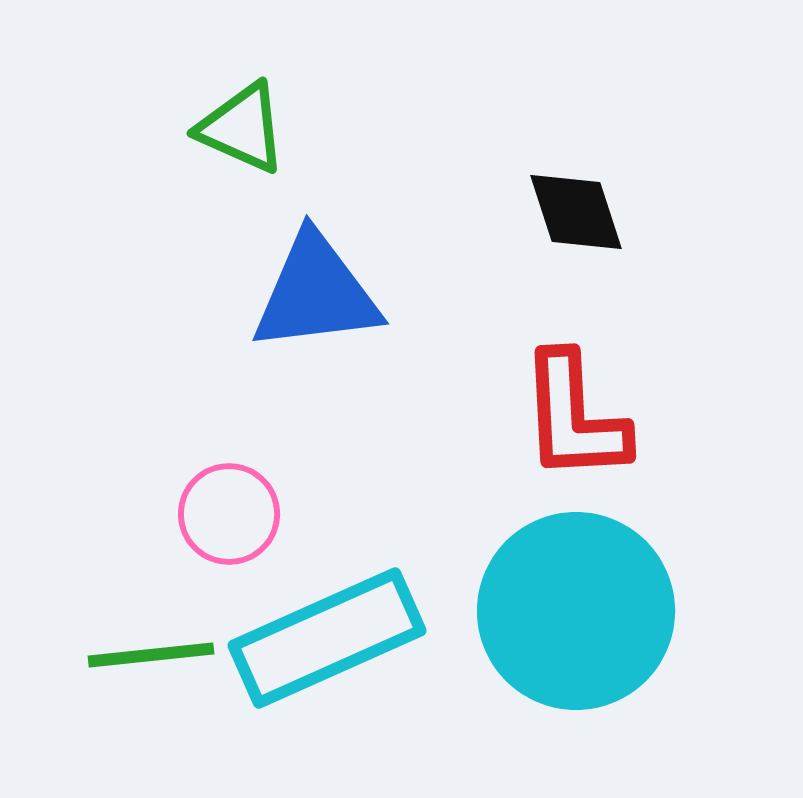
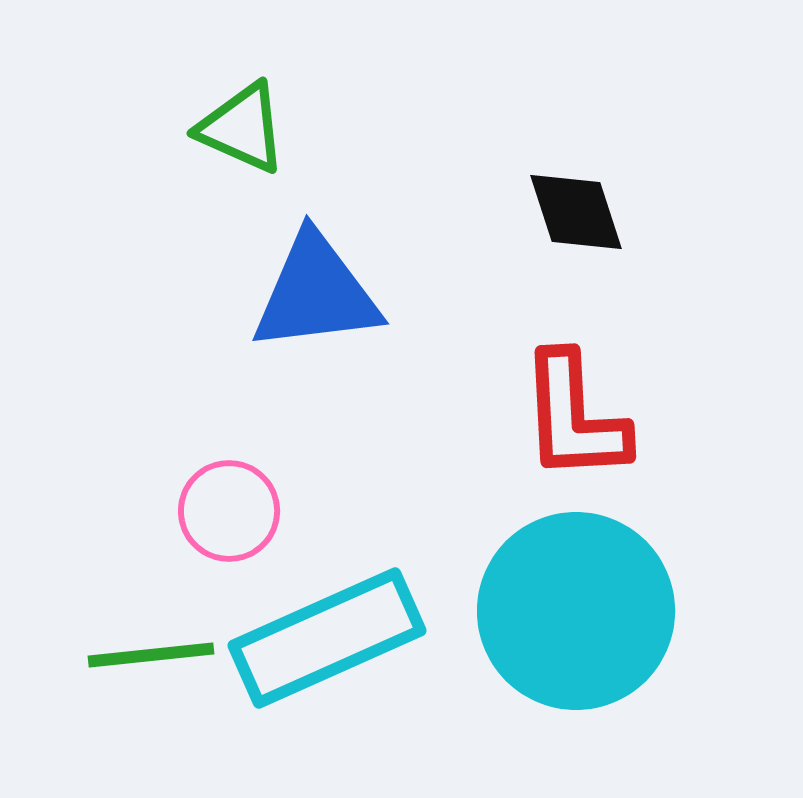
pink circle: moved 3 px up
